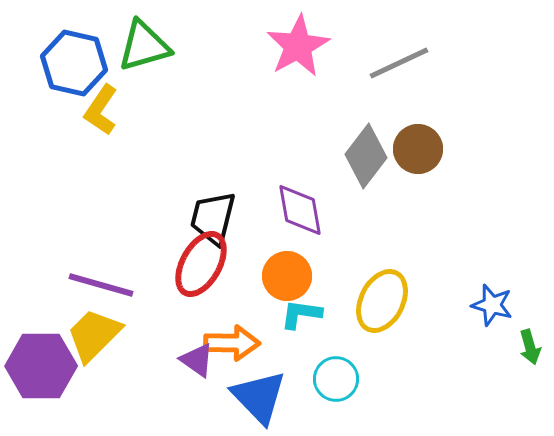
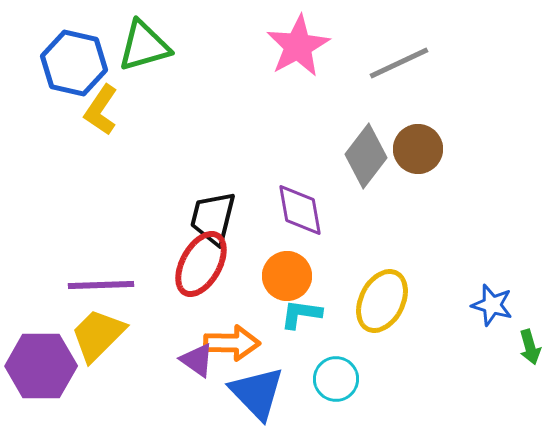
purple line: rotated 18 degrees counterclockwise
yellow trapezoid: moved 4 px right
blue triangle: moved 2 px left, 4 px up
